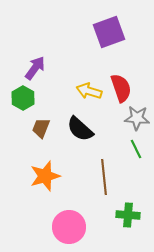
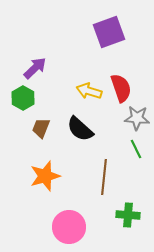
purple arrow: rotated 10 degrees clockwise
brown line: rotated 12 degrees clockwise
